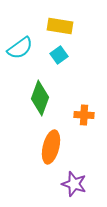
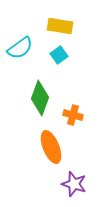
orange cross: moved 11 px left; rotated 12 degrees clockwise
orange ellipse: rotated 36 degrees counterclockwise
